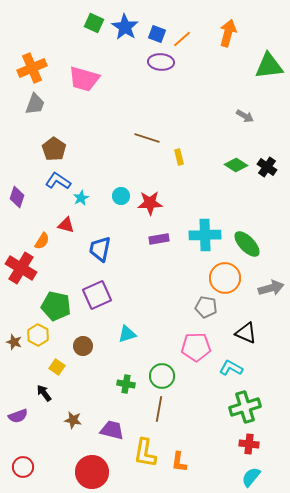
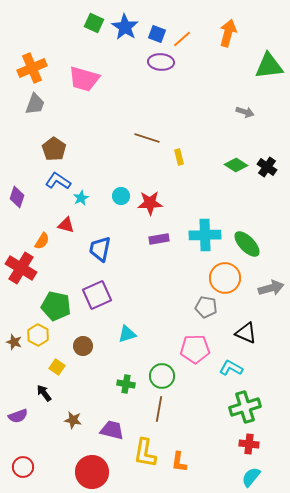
gray arrow at (245, 116): moved 4 px up; rotated 12 degrees counterclockwise
pink pentagon at (196, 347): moved 1 px left, 2 px down
